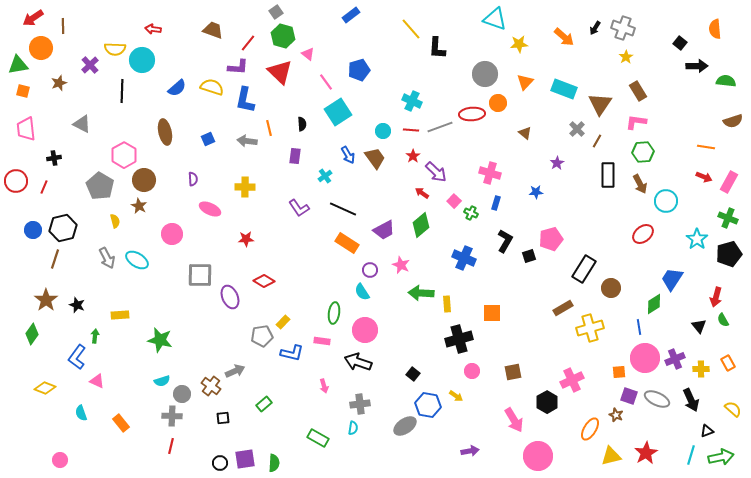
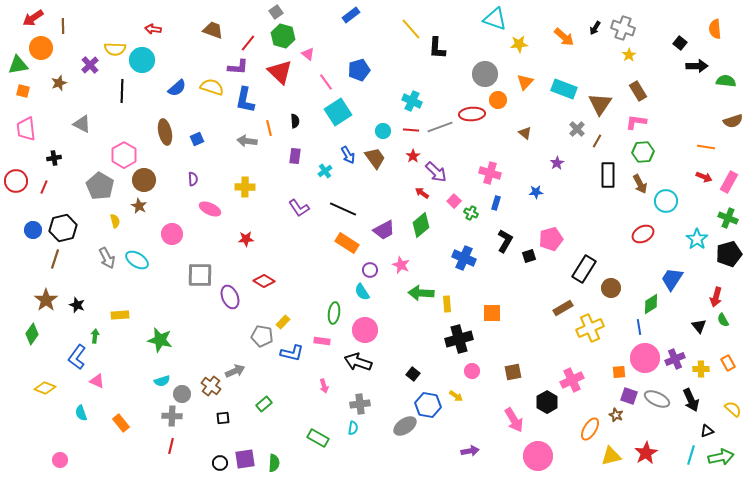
yellow star at (626, 57): moved 3 px right, 2 px up
orange circle at (498, 103): moved 3 px up
black semicircle at (302, 124): moved 7 px left, 3 px up
blue square at (208, 139): moved 11 px left
cyan cross at (325, 176): moved 5 px up
red ellipse at (643, 234): rotated 10 degrees clockwise
green diamond at (654, 304): moved 3 px left
yellow cross at (590, 328): rotated 8 degrees counterclockwise
gray pentagon at (262, 336): rotated 20 degrees clockwise
